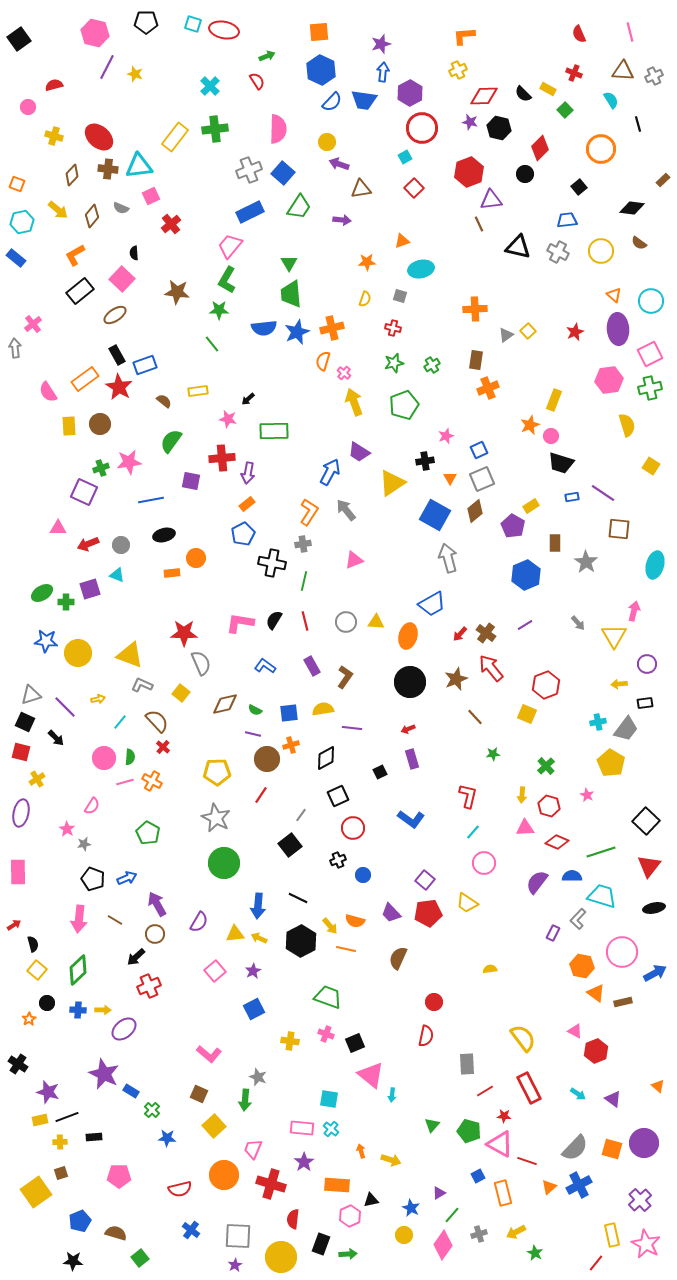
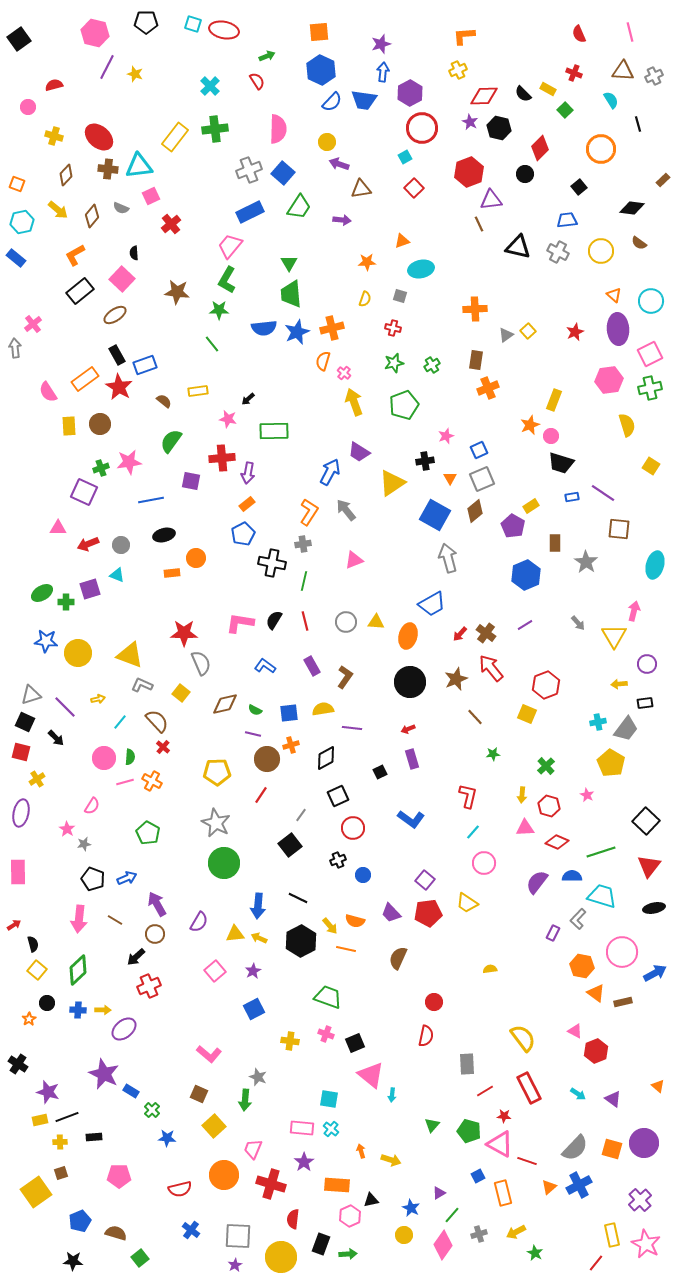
purple star at (470, 122): rotated 14 degrees clockwise
brown diamond at (72, 175): moved 6 px left
gray star at (216, 818): moved 5 px down
